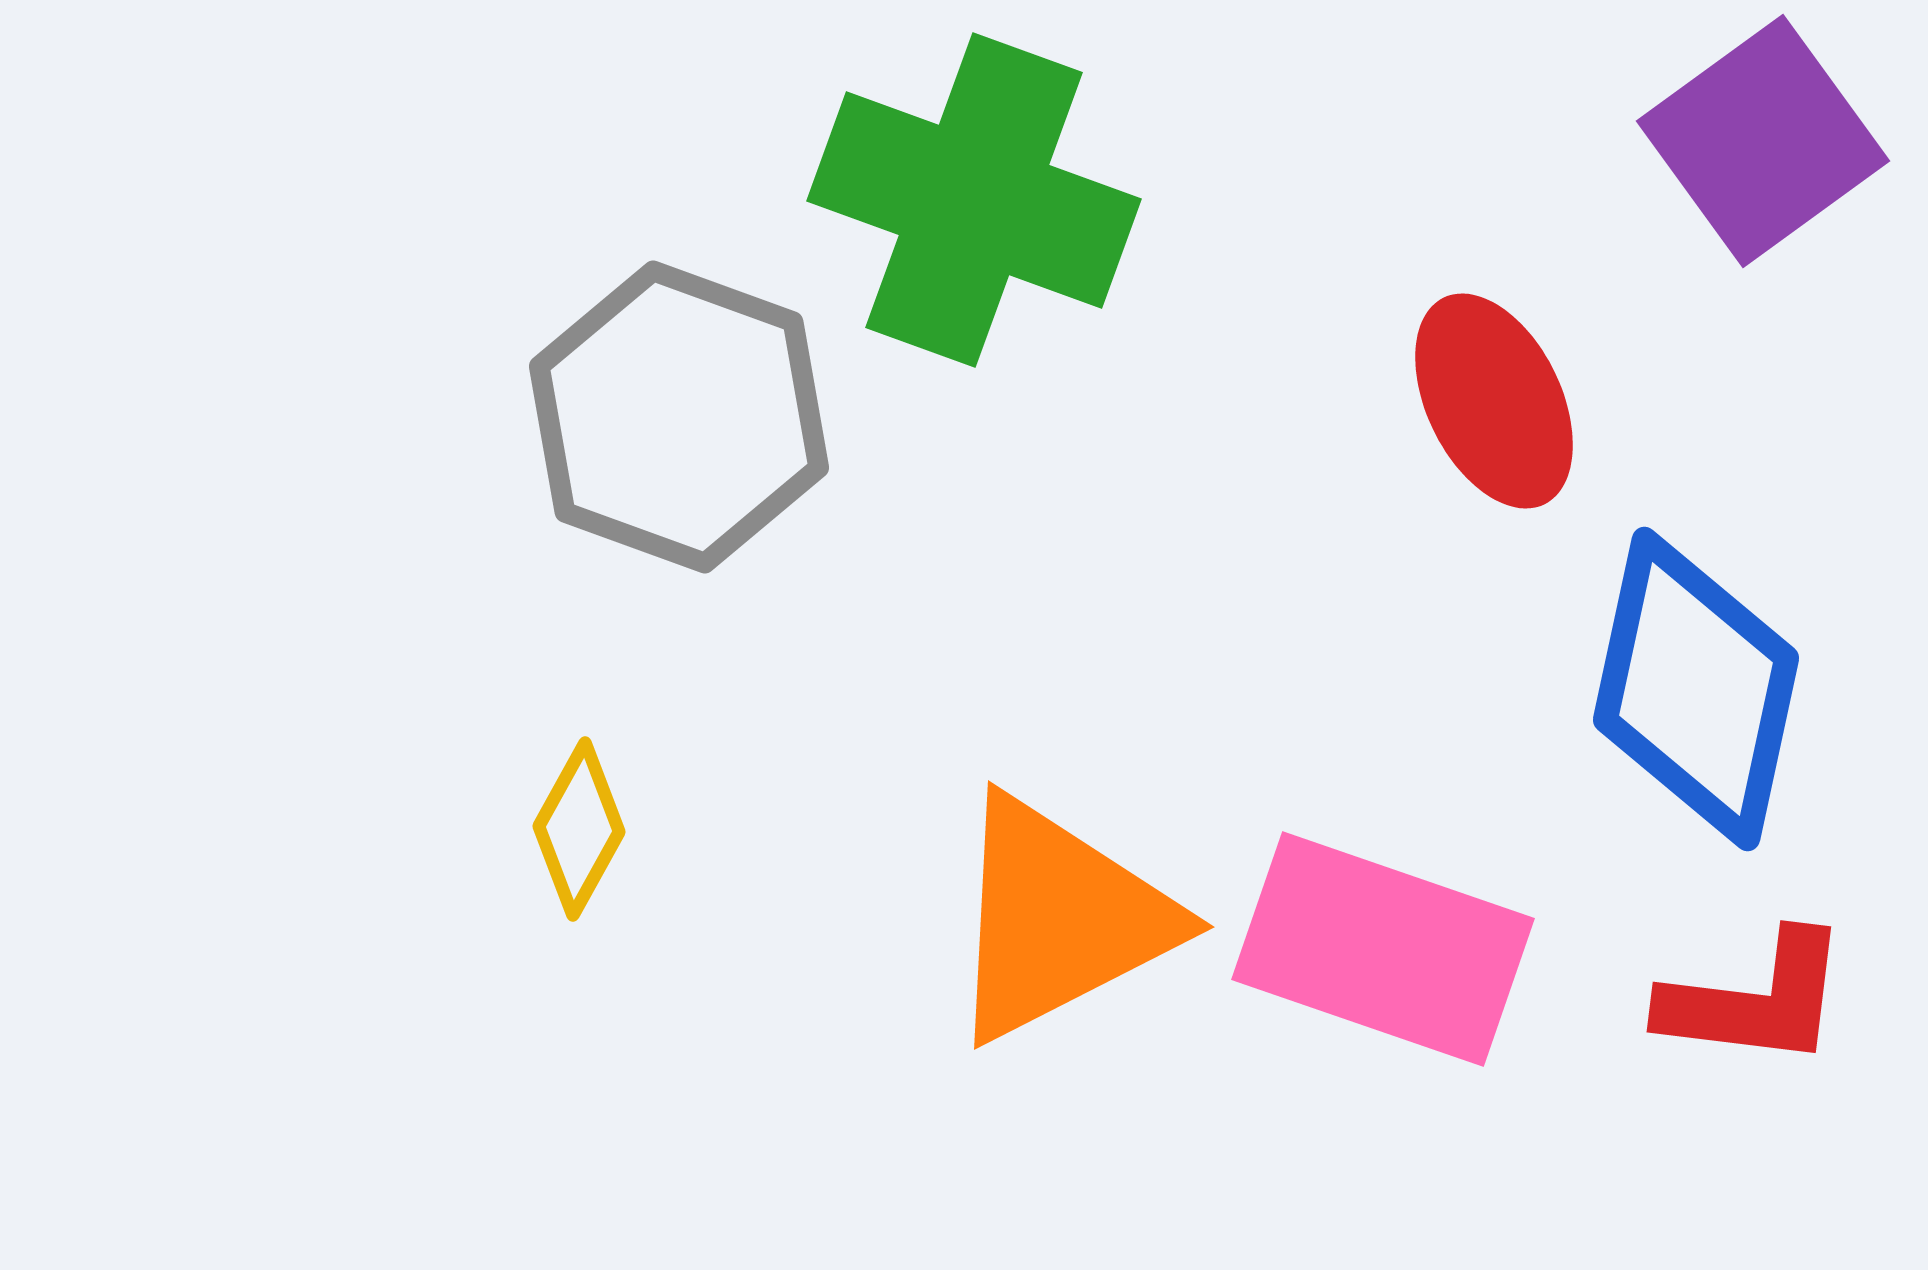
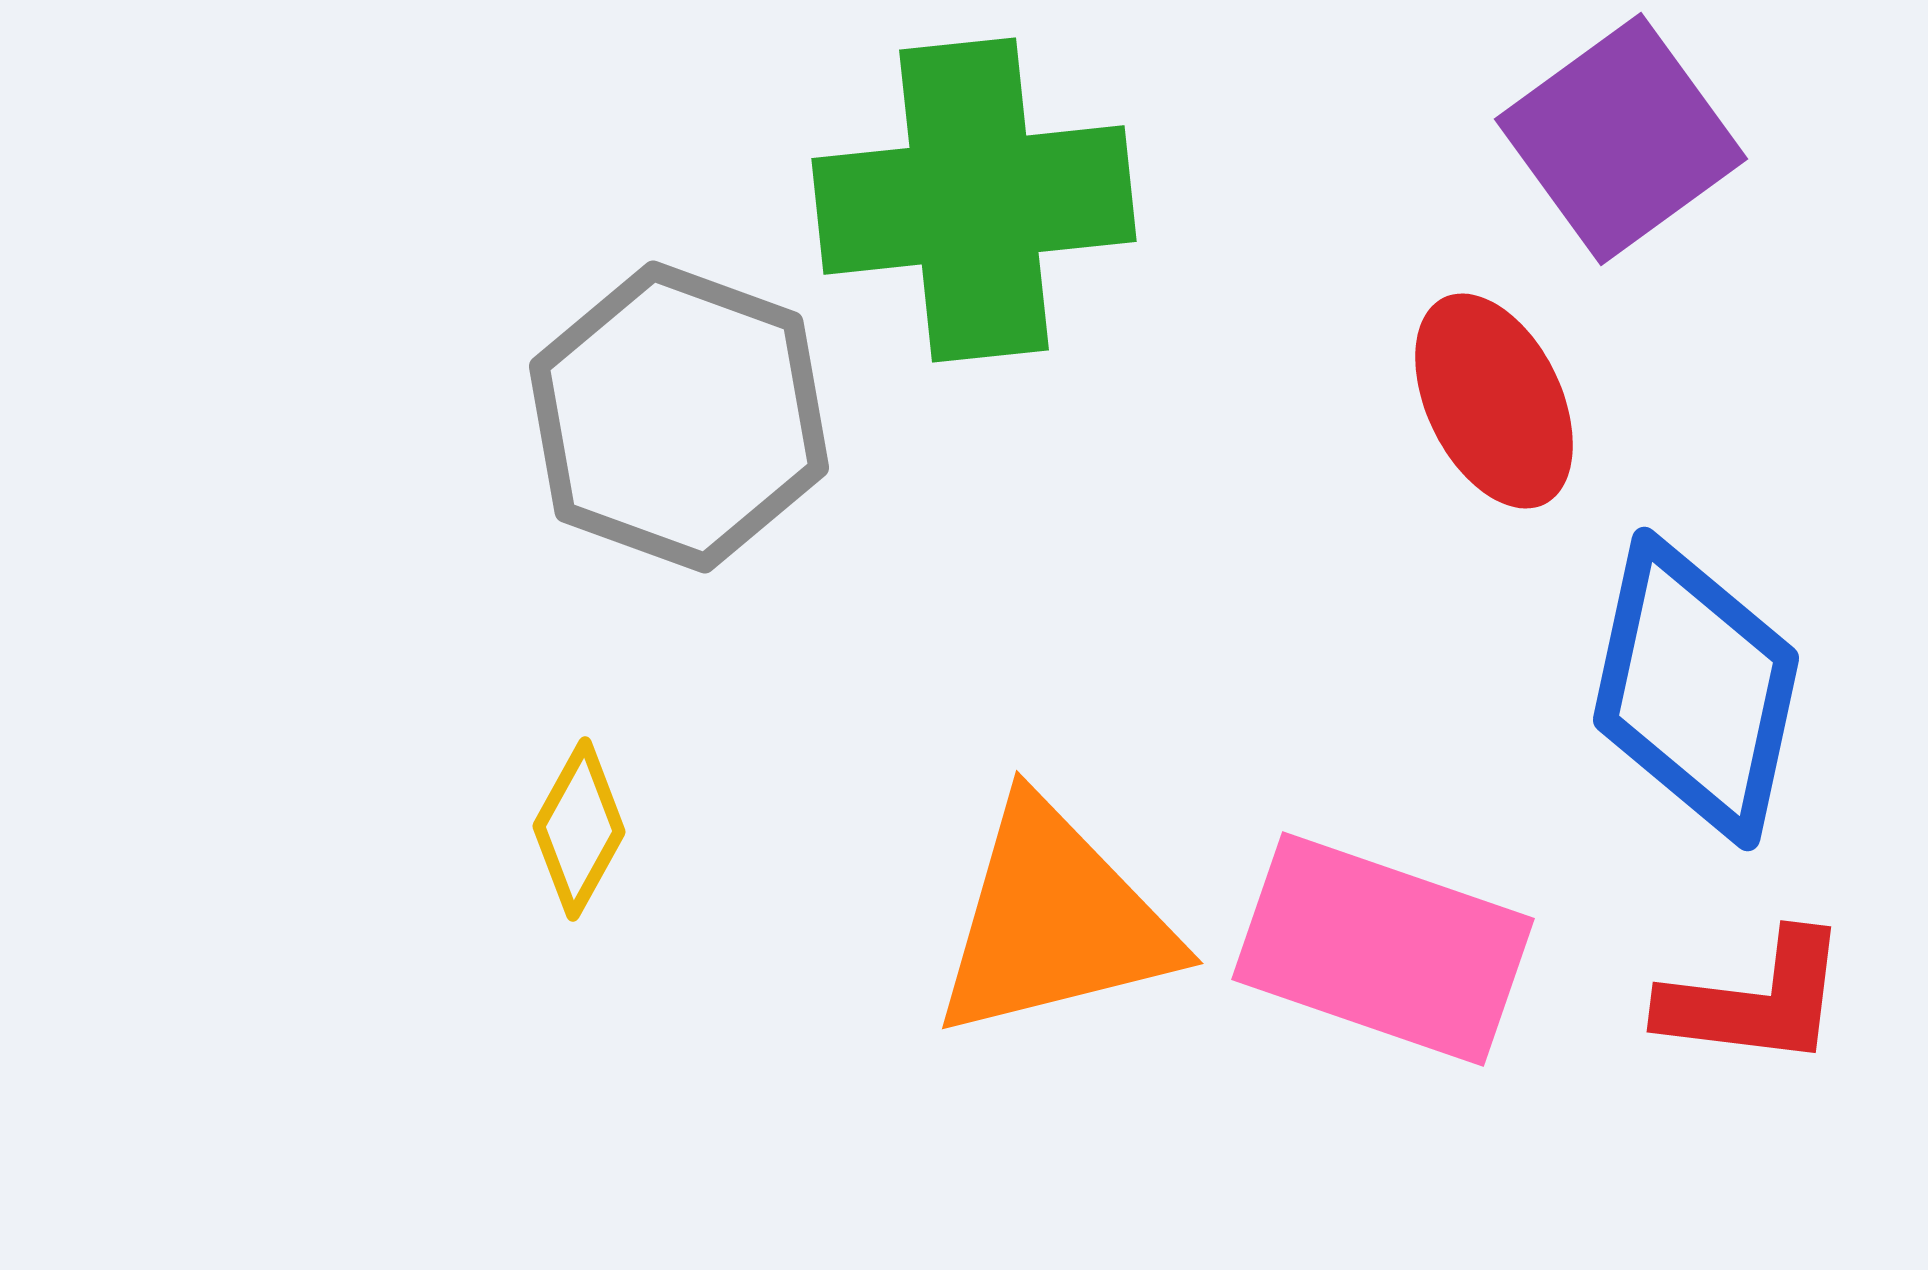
purple square: moved 142 px left, 2 px up
green cross: rotated 26 degrees counterclockwise
orange triangle: moved 5 px left, 2 px down; rotated 13 degrees clockwise
